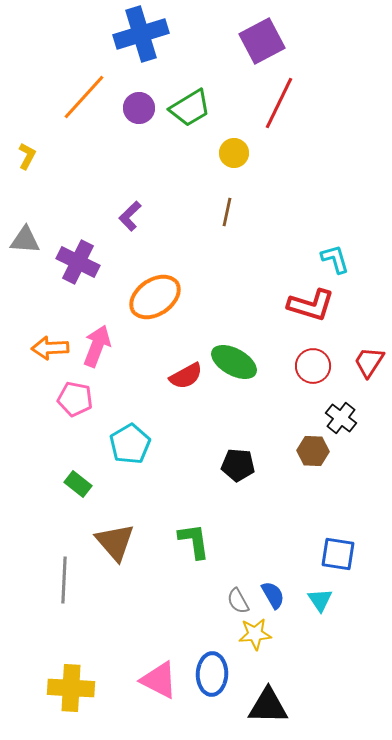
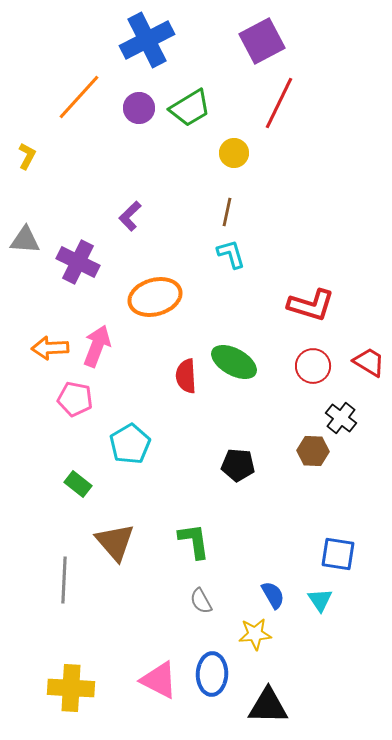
blue cross: moved 6 px right, 6 px down; rotated 10 degrees counterclockwise
orange line: moved 5 px left
cyan L-shape: moved 104 px left, 5 px up
orange ellipse: rotated 18 degrees clockwise
red trapezoid: rotated 88 degrees clockwise
red semicircle: rotated 116 degrees clockwise
gray semicircle: moved 37 px left
